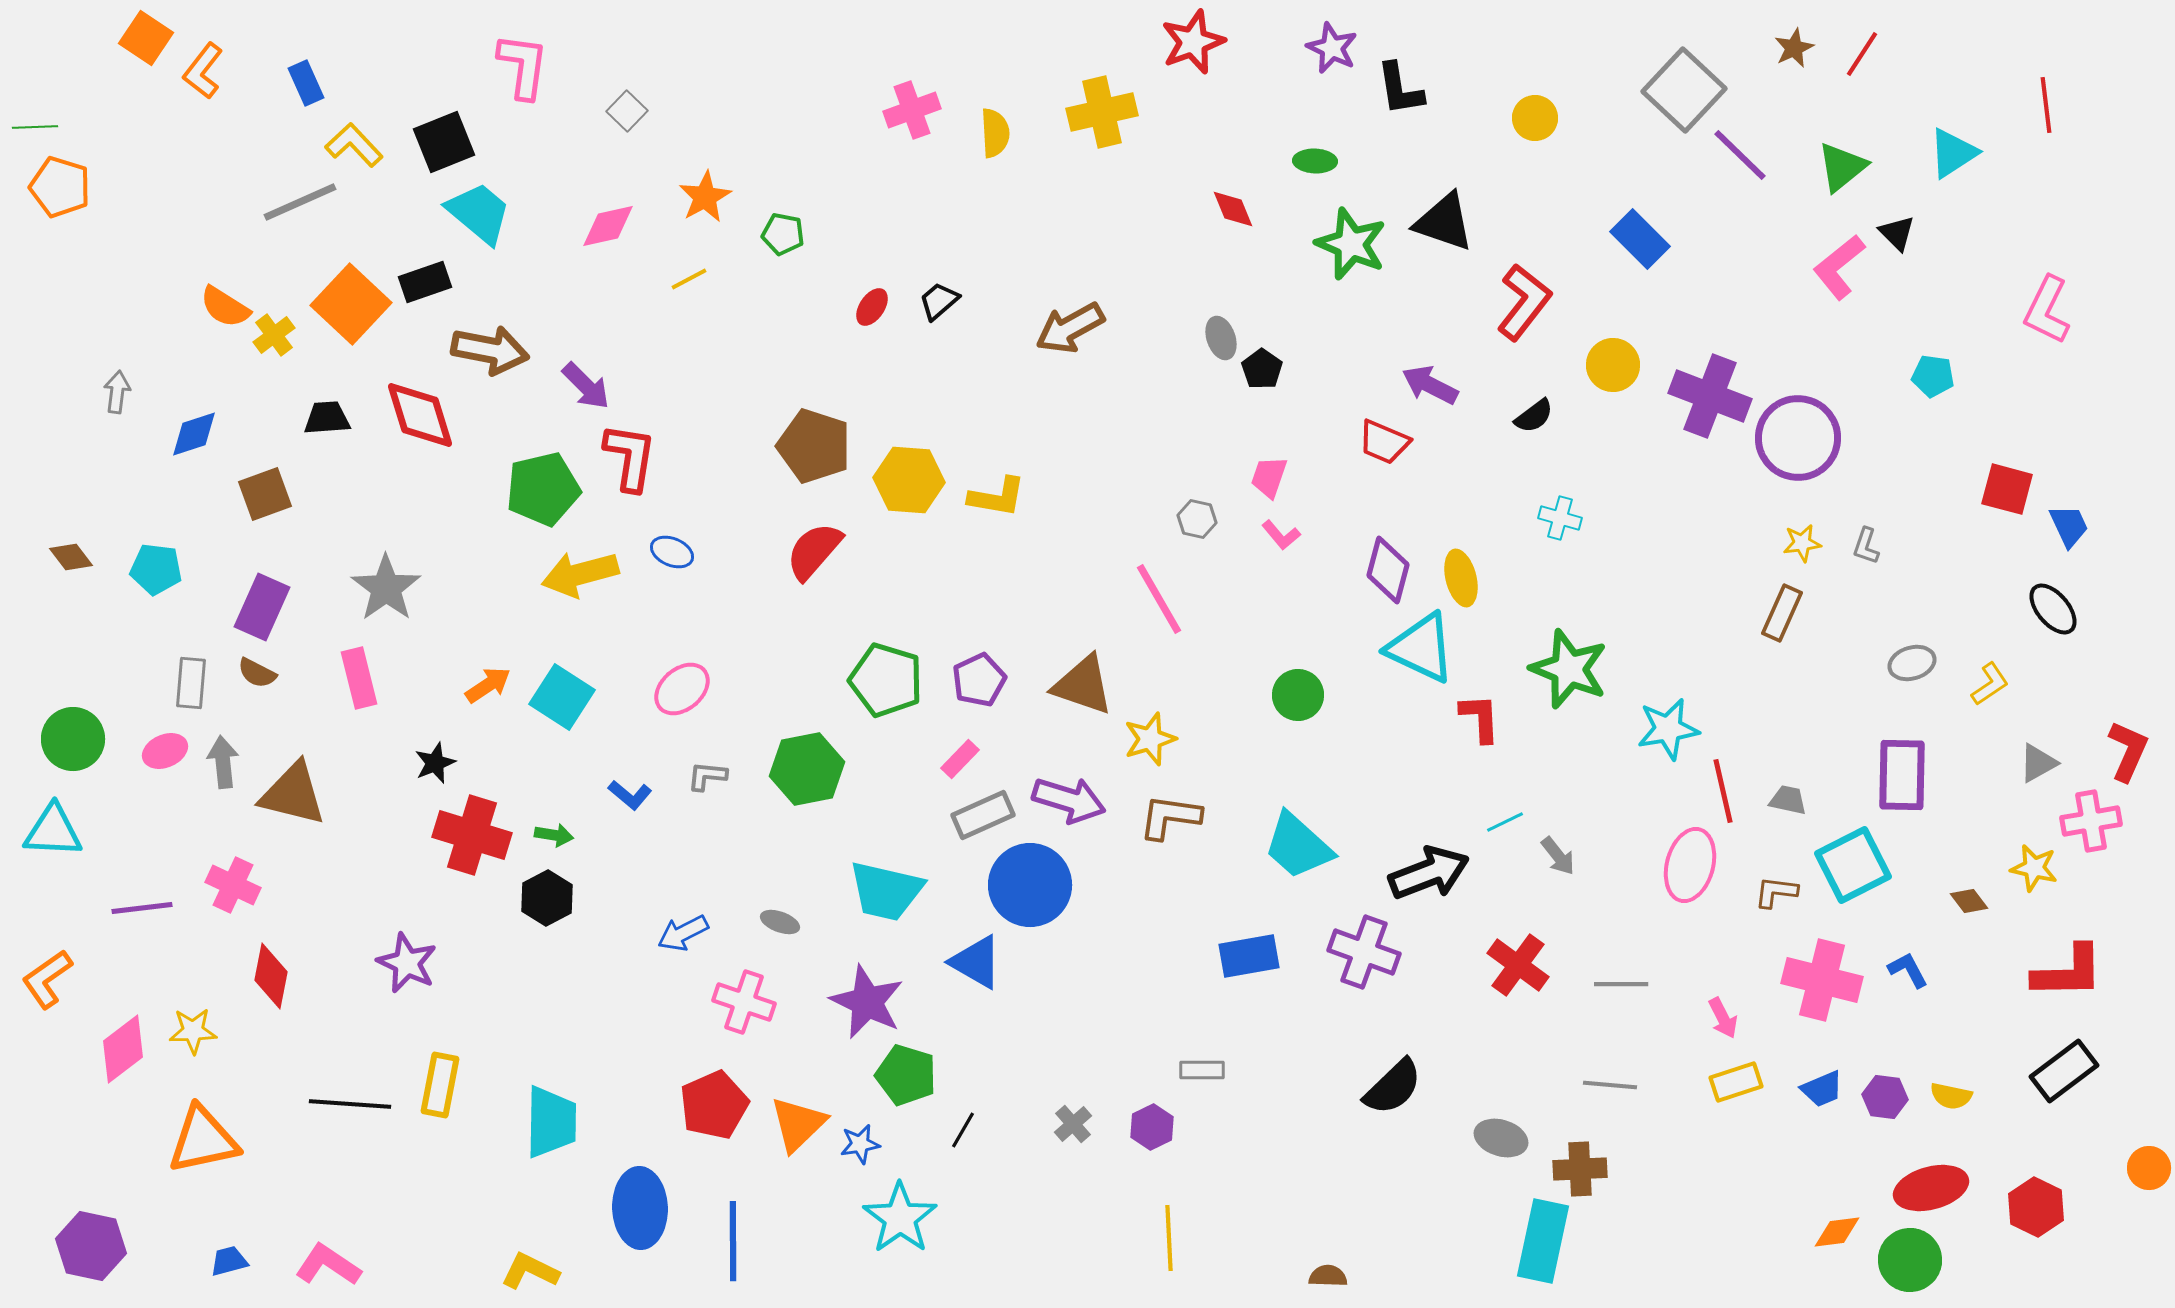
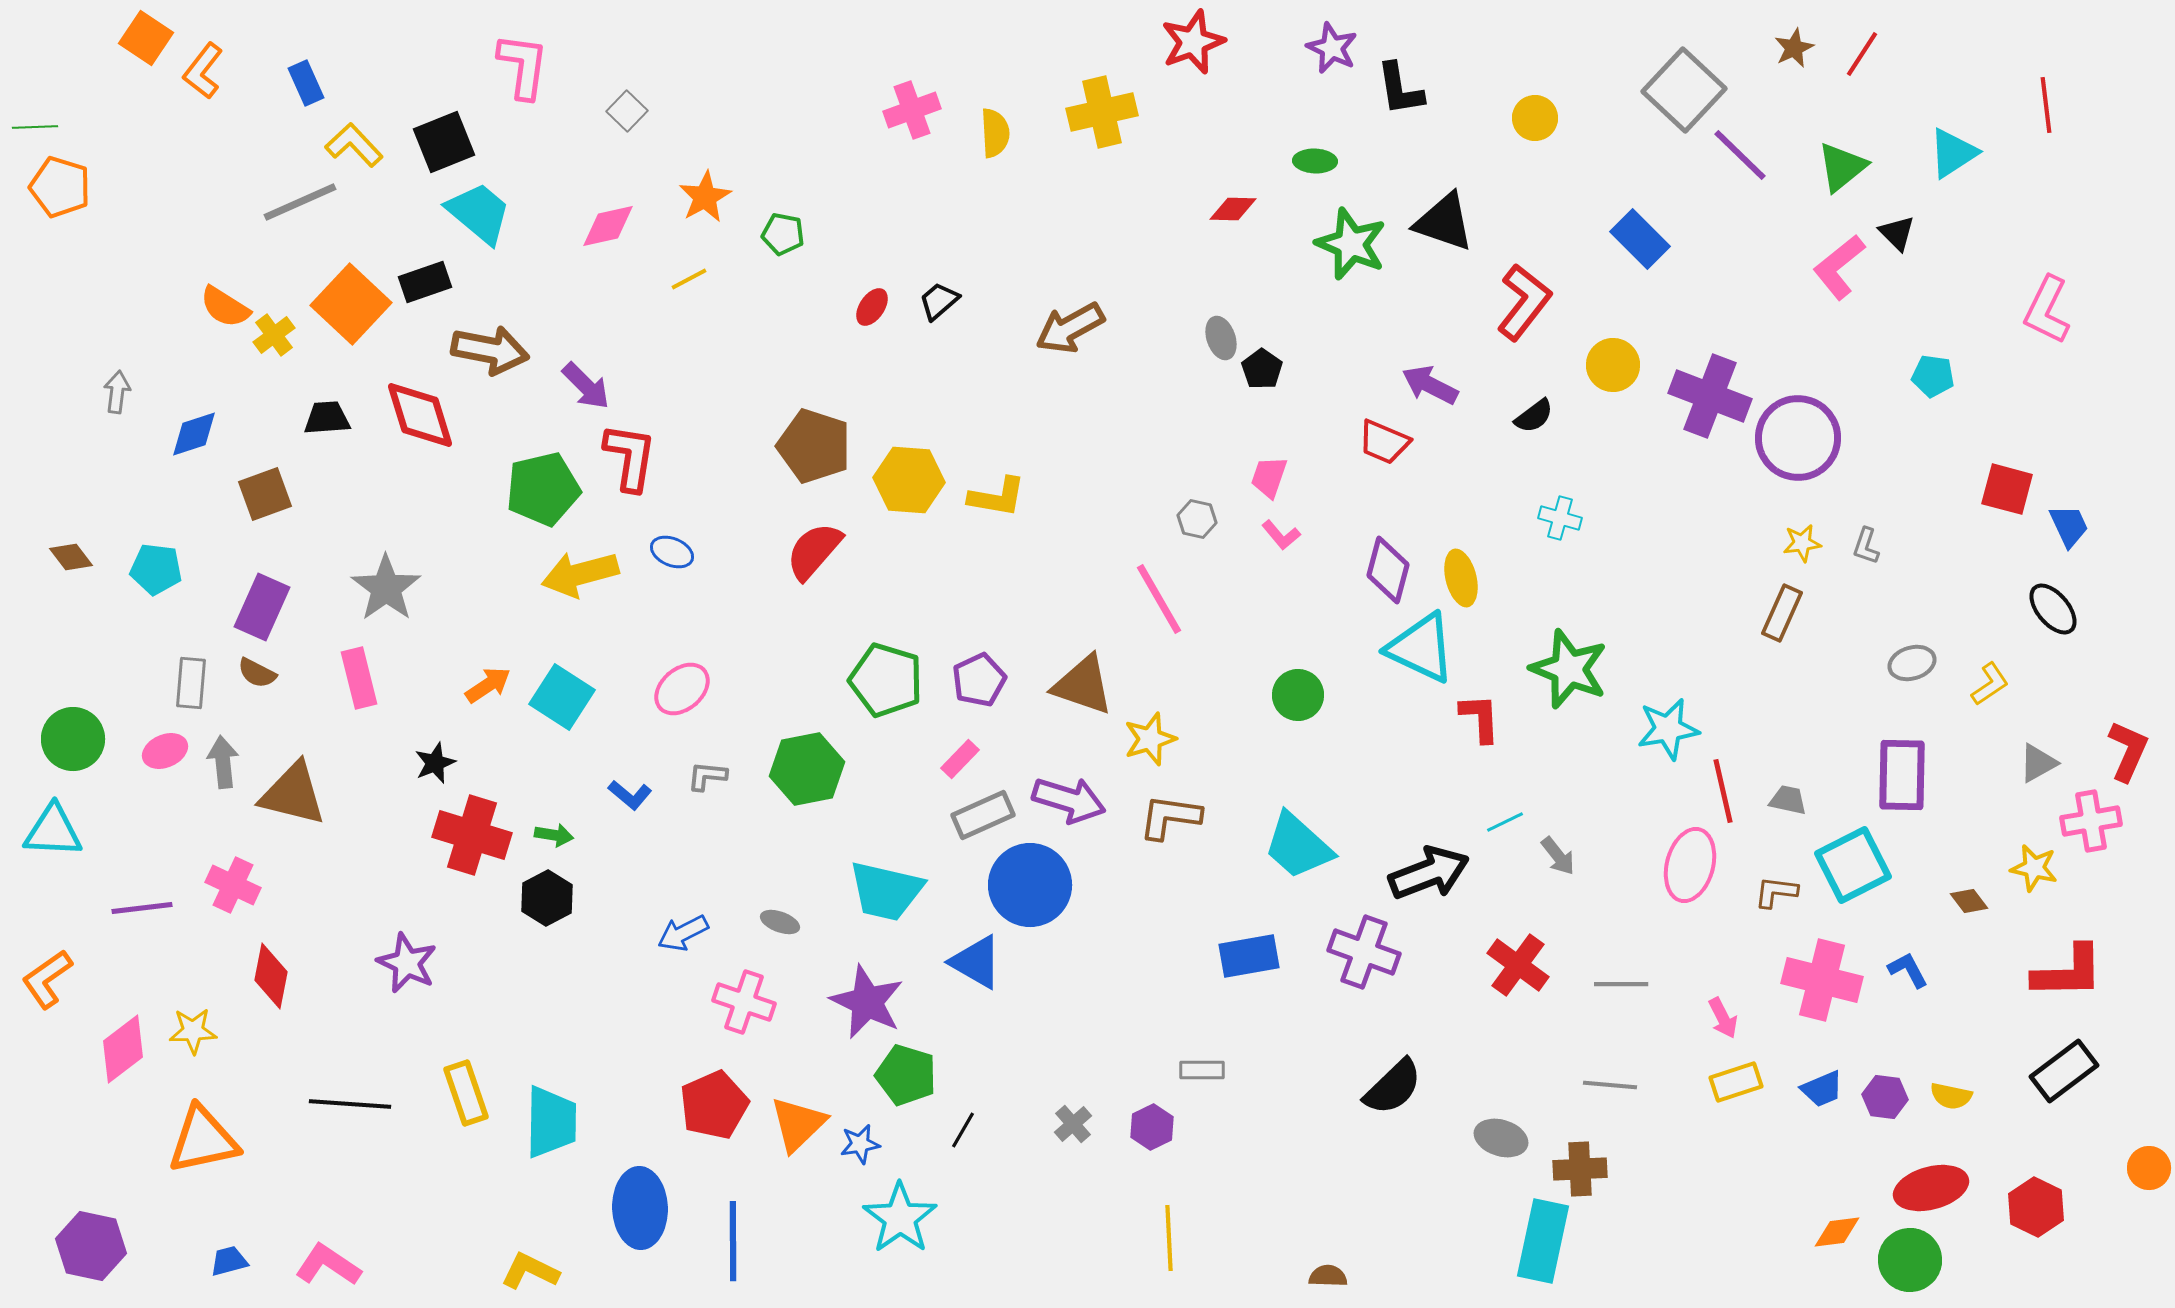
red diamond at (1233, 209): rotated 66 degrees counterclockwise
yellow rectangle at (440, 1085): moved 26 px right, 8 px down; rotated 30 degrees counterclockwise
